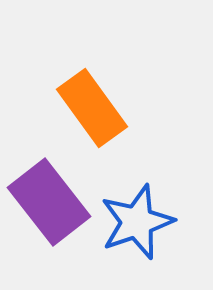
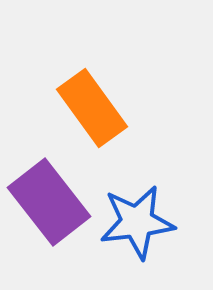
blue star: rotated 12 degrees clockwise
